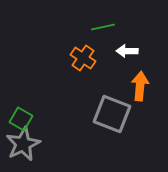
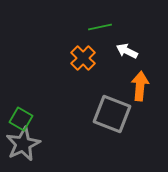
green line: moved 3 px left
white arrow: rotated 25 degrees clockwise
orange cross: rotated 10 degrees clockwise
